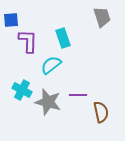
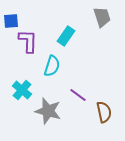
blue square: moved 1 px down
cyan rectangle: moved 3 px right, 2 px up; rotated 54 degrees clockwise
cyan semicircle: moved 1 px right, 1 px down; rotated 145 degrees clockwise
cyan cross: rotated 12 degrees clockwise
purple line: rotated 36 degrees clockwise
gray star: moved 9 px down
brown semicircle: moved 3 px right
